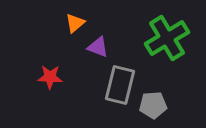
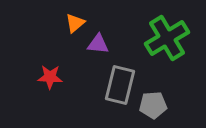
purple triangle: moved 3 px up; rotated 15 degrees counterclockwise
